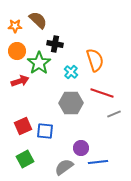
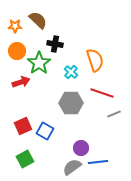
red arrow: moved 1 px right, 1 px down
blue square: rotated 24 degrees clockwise
gray semicircle: moved 8 px right
